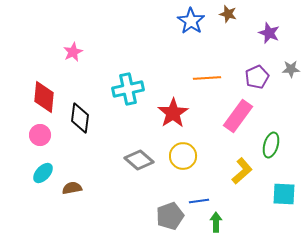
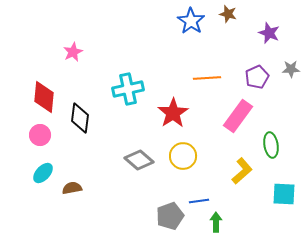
green ellipse: rotated 25 degrees counterclockwise
